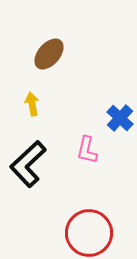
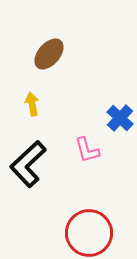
pink L-shape: rotated 28 degrees counterclockwise
